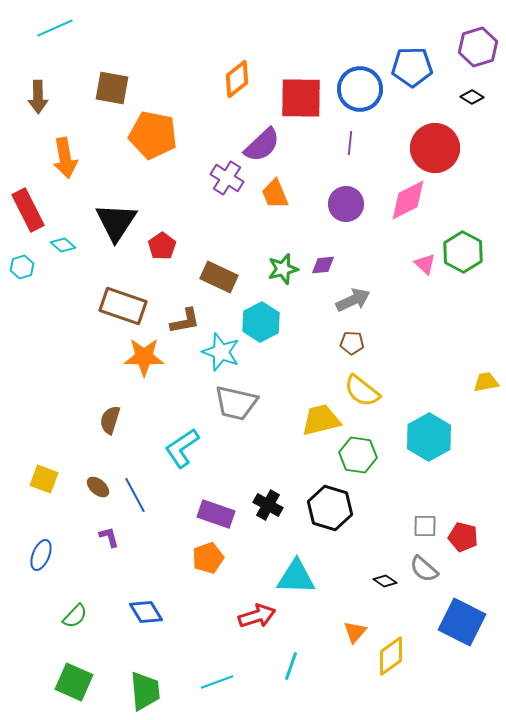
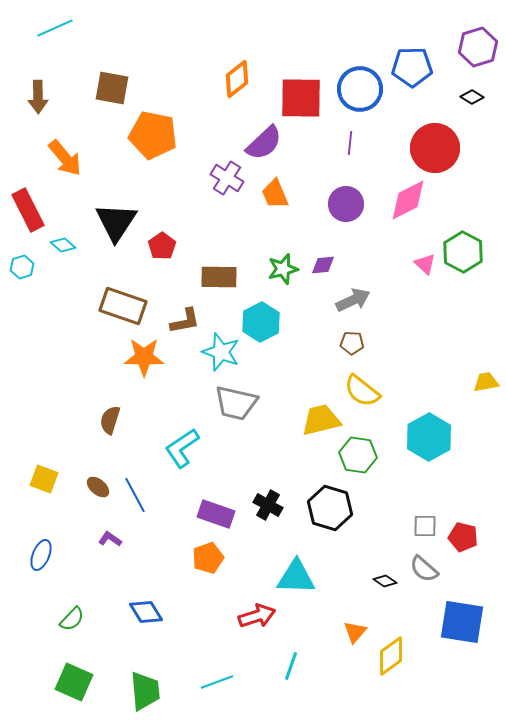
purple semicircle at (262, 145): moved 2 px right, 2 px up
orange arrow at (65, 158): rotated 30 degrees counterclockwise
brown rectangle at (219, 277): rotated 24 degrees counterclockwise
purple L-shape at (109, 537): moved 1 px right, 2 px down; rotated 40 degrees counterclockwise
green semicircle at (75, 616): moved 3 px left, 3 px down
blue square at (462, 622): rotated 18 degrees counterclockwise
